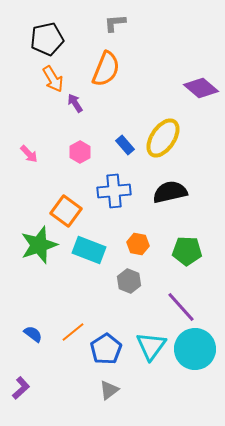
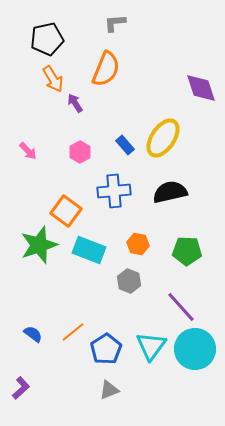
purple diamond: rotated 32 degrees clockwise
pink arrow: moved 1 px left, 3 px up
gray triangle: rotated 15 degrees clockwise
